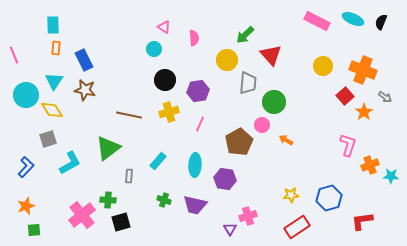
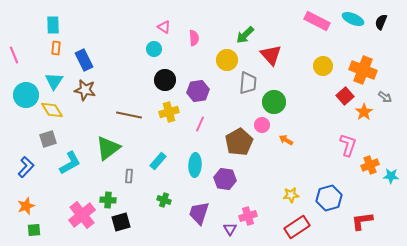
purple trapezoid at (195, 205): moved 4 px right, 8 px down; rotated 95 degrees clockwise
